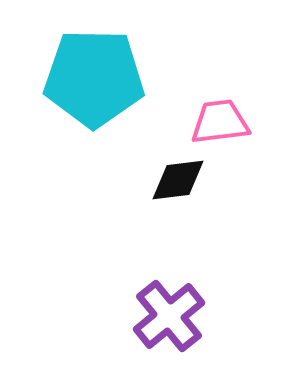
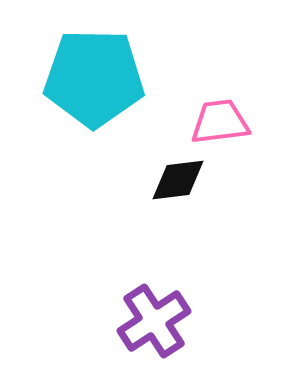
purple cross: moved 15 px left, 5 px down; rotated 6 degrees clockwise
